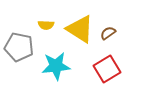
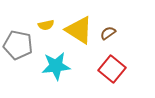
yellow semicircle: rotated 14 degrees counterclockwise
yellow triangle: moved 1 px left, 1 px down
gray pentagon: moved 1 px left, 2 px up
red square: moved 5 px right; rotated 20 degrees counterclockwise
